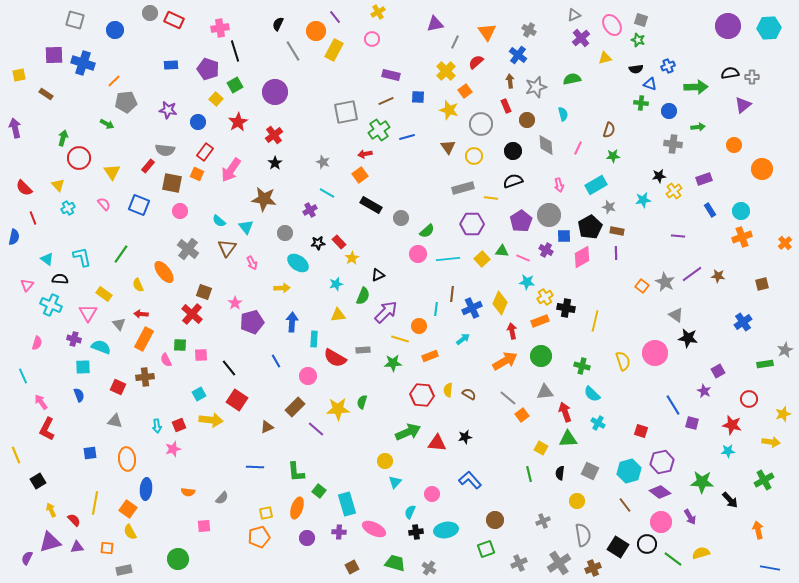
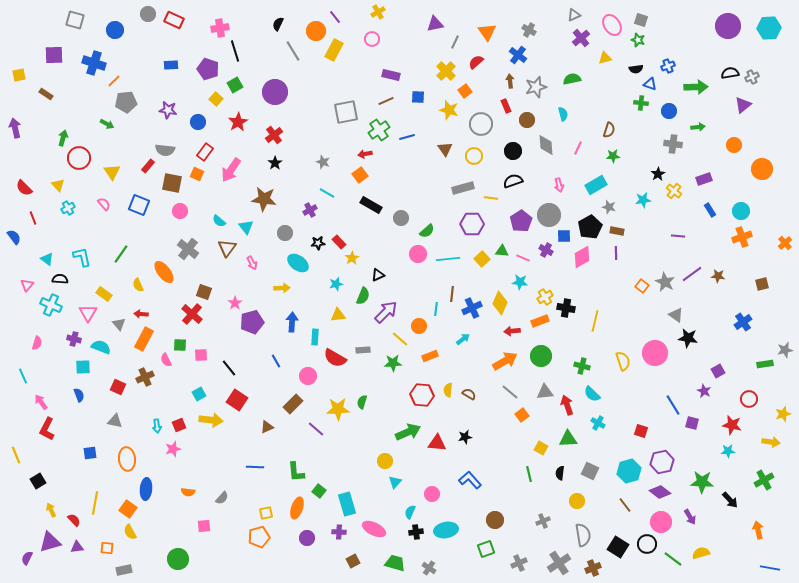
gray circle at (150, 13): moved 2 px left, 1 px down
blue cross at (83, 63): moved 11 px right
gray cross at (752, 77): rotated 24 degrees counterclockwise
brown triangle at (448, 147): moved 3 px left, 2 px down
black star at (659, 176): moved 1 px left, 2 px up; rotated 24 degrees counterclockwise
yellow cross at (674, 191): rotated 14 degrees counterclockwise
blue semicircle at (14, 237): rotated 49 degrees counterclockwise
cyan star at (527, 282): moved 7 px left
red arrow at (512, 331): rotated 84 degrees counterclockwise
cyan rectangle at (314, 339): moved 1 px right, 2 px up
yellow line at (400, 339): rotated 24 degrees clockwise
gray star at (785, 350): rotated 14 degrees clockwise
brown cross at (145, 377): rotated 18 degrees counterclockwise
gray line at (508, 398): moved 2 px right, 6 px up
brown rectangle at (295, 407): moved 2 px left, 3 px up
red arrow at (565, 412): moved 2 px right, 7 px up
brown square at (352, 567): moved 1 px right, 6 px up
